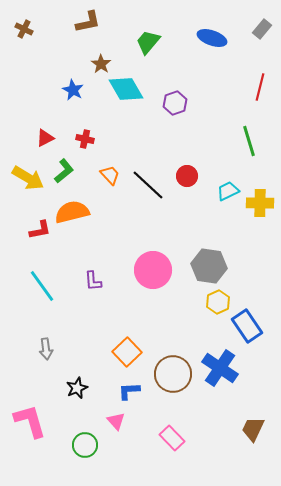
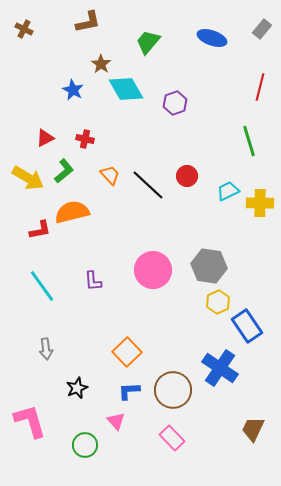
brown circle: moved 16 px down
